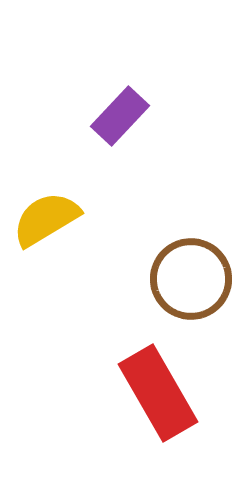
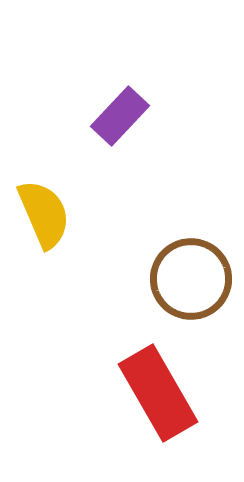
yellow semicircle: moved 2 px left, 5 px up; rotated 98 degrees clockwise
